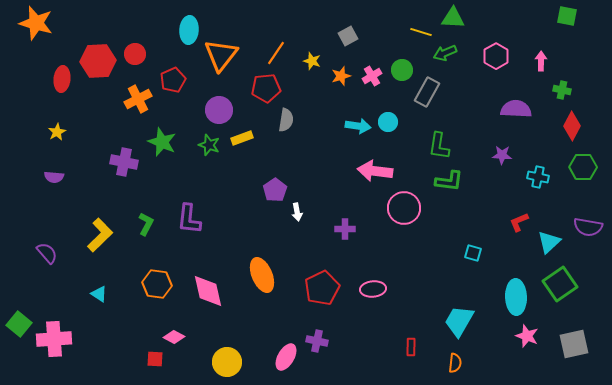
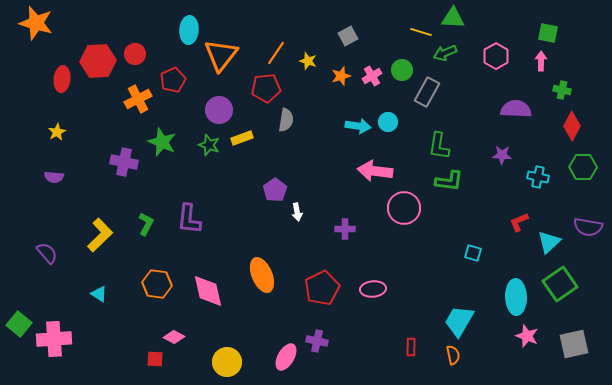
green square at (567, 16): moved 19 px left, 17 px down
yellow star at (312, 61): moved 4 px left
orange semicircle at (455, 363): moved 2 px left, 8 px up; rotated 18 degrees counterclockwise
